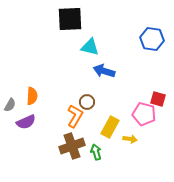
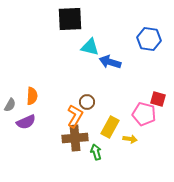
blue hexagon: moved 3 px left
blue arrow: moved 6 px right, 9 px up
brown cross: moved 3 px right, 8 px up; rotated 15 degrees clockwise
